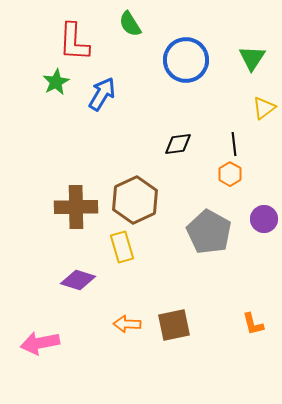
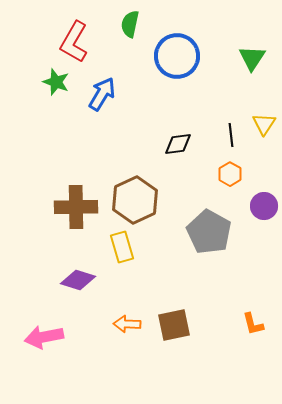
green semicircle: rotated 44 degrees clockwise
red L-shape: rotated 27 degrees clockwise
blue circle: moved 9 px left, 4 px up
green star: rotated 24 degrees counterclockwise
yellow triangle: moved 16 px down; rotated 20 degrees counterclockwise
black line: moved 3 px left, 9 px up
purple circle: moved 13 px up
pink arrow: moved 4 px right, 6 px up
